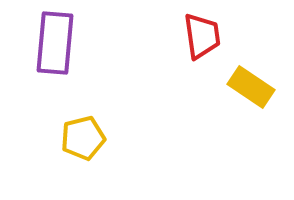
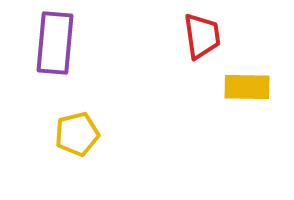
yellow rectangle: moved 4 px left; rotated 33 degrees counterclockwise
yellow pentagon: moved 6 px left, 4 px up
